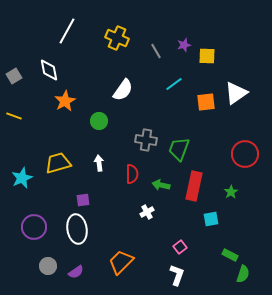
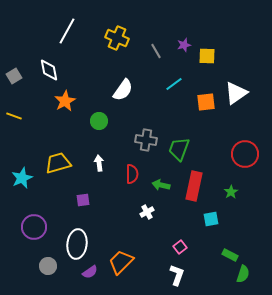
white ellipse: moved 15 px down; rotated 16 degrees clockwise
purple semicircle: moved 14 px right
